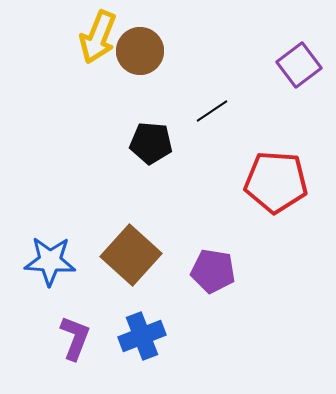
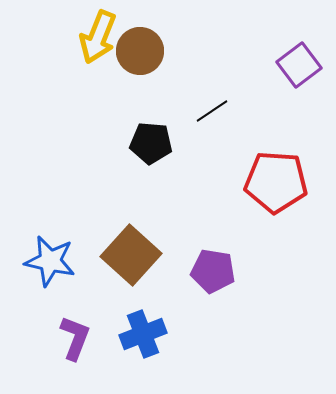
blue star: rotated 9 degrees clockwise
blue cross: moved 1 px right, 2 px up
